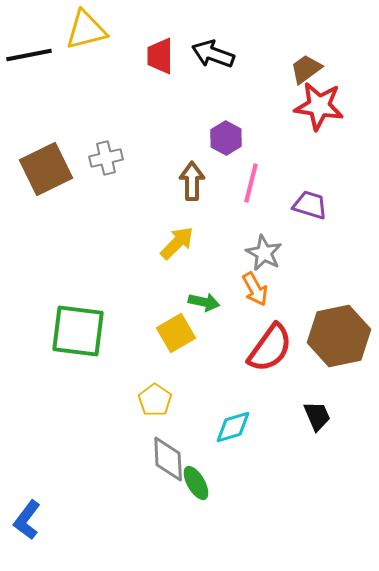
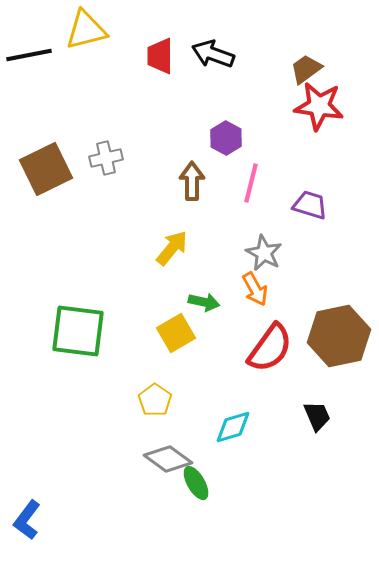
yellow arrow: moved 5 px left, 5 px down; rotated 6 degrees counterclockwise
gray diamond: rotated 51 degrees counterclockwise
